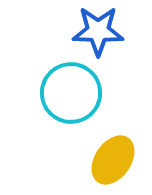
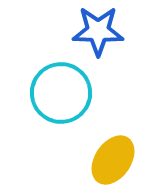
cyan circle: moved 10 px left
